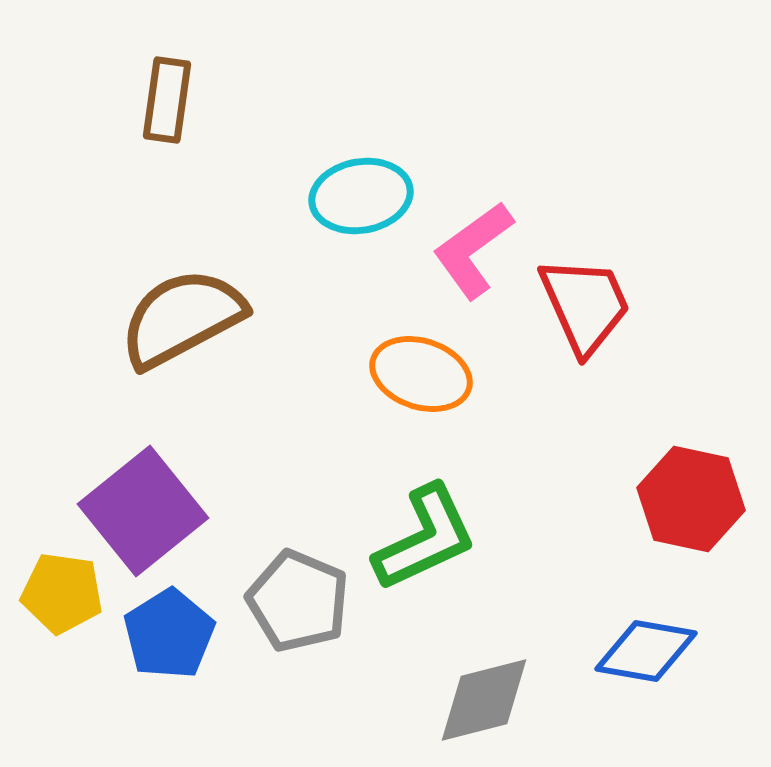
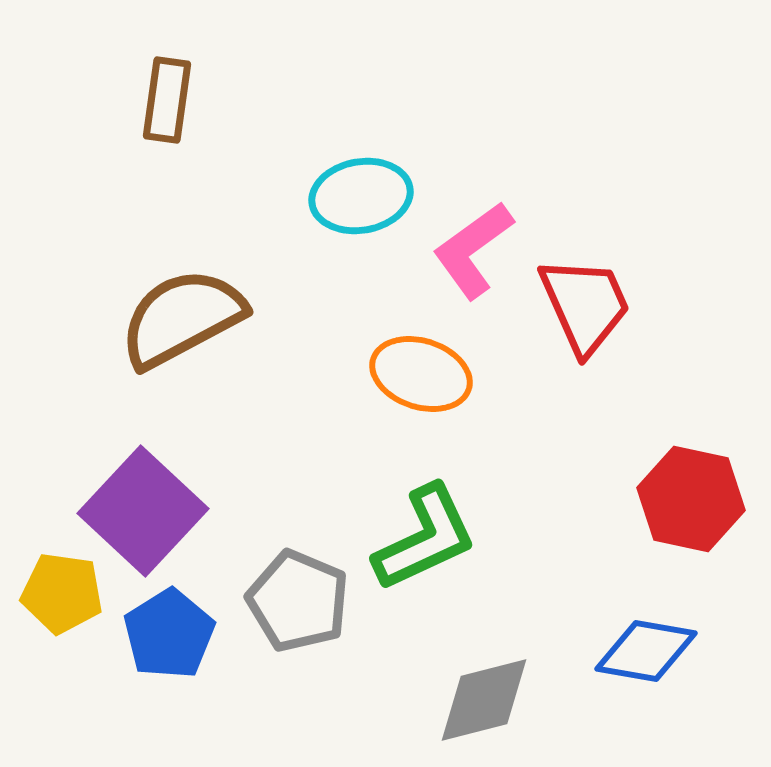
purple square: rotated 8 degrees counterclockwise
